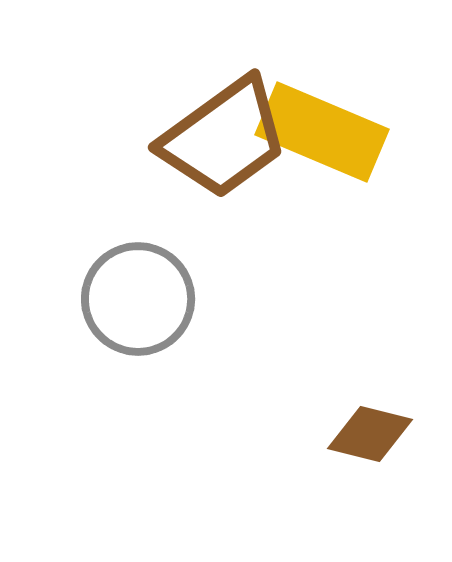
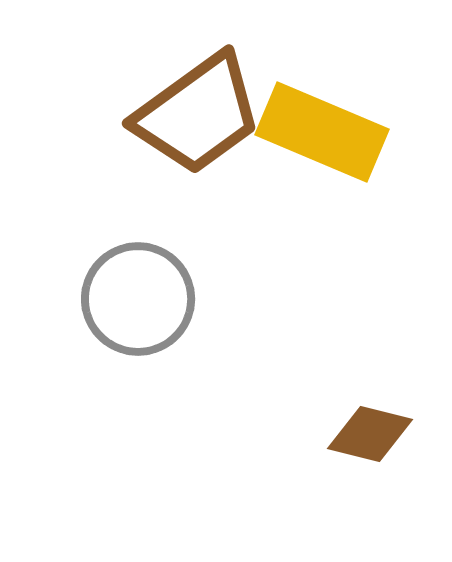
brown trapezoid: moved 26 px left, 24 px up
